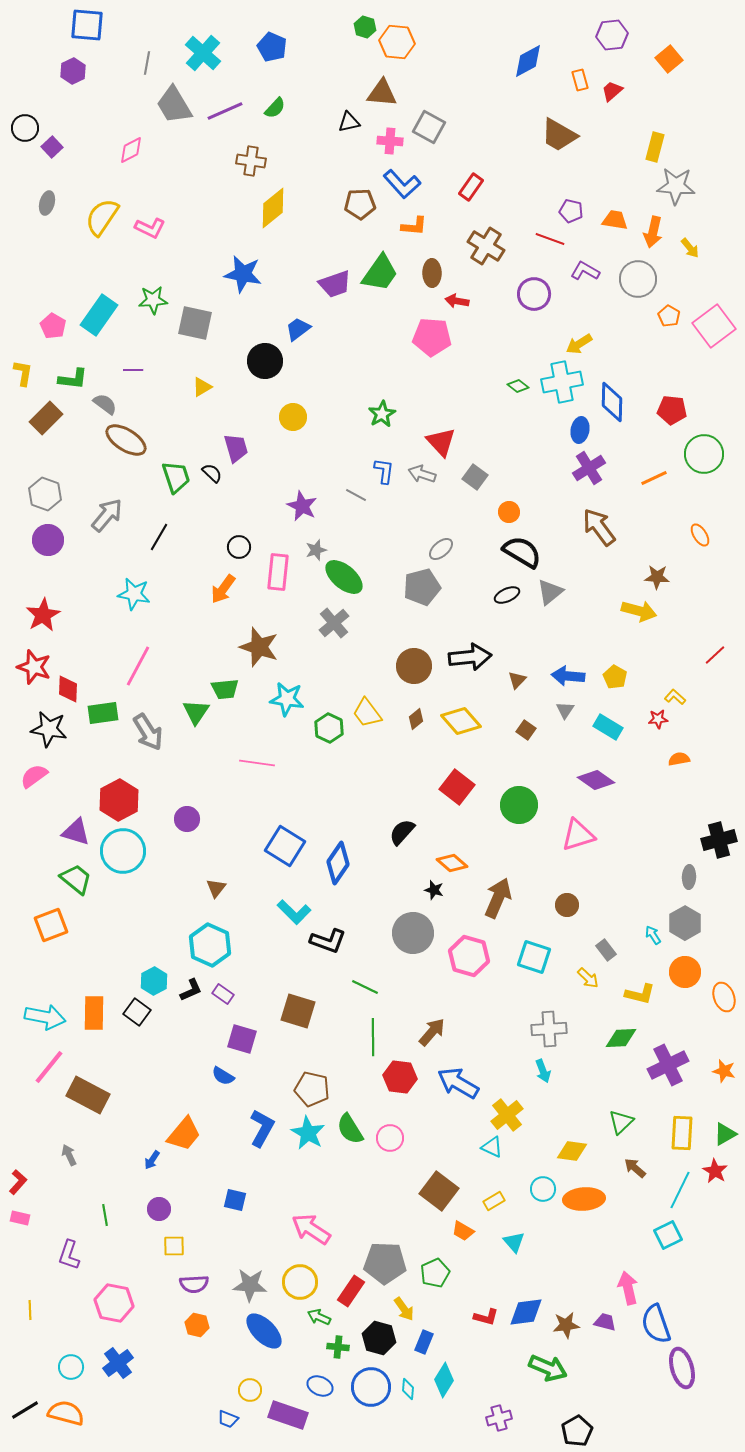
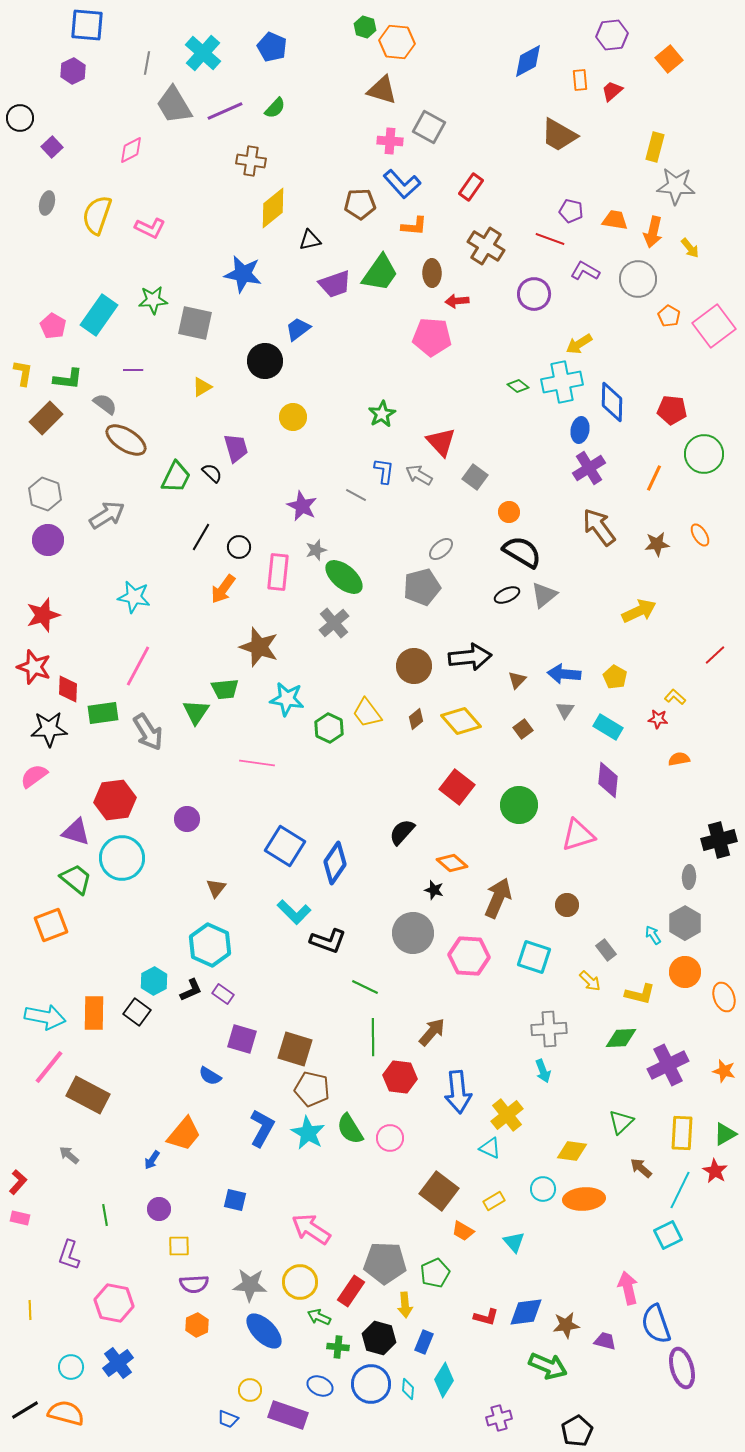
orange rectangle at (580, 80): rotated 10 degrees clockwise
brown triangle at (382, 93): moved 3 px up; rotated 12 degrees clockwise
black triangle at (349, 122): moved 39 px left, 118 px down
black circle at (25, 128): moved 5 px left, 10 px up
yellow semicircle at (102, 217): moved 5 px left, 2 px up; rotated 15 degrees counterclockwise
red arrow at (457, 301): rotated 15 degrees counterclockwise
green L-shape at (73, 379): moved 5 px left
gray arrow at (422, 474): moved 3 px left, 1 px down; rotated 12 degrees clockwise
green trapezoid at (176, 477): rotated 44 degrees clockwise
orange line at (654, 478): rotated 40 degrees counterclockwise
gray arrow at (107, 515): rotated 18 degrees clockwise
black line at (159, 537): moved 42 px right
brown star at (657, 577): moved 33 px up; rotated 10 degrees counterclockwise
gray triangle at (550, 592): moved 6 px left, 3 px down
cyan star at (134, 594): moved 3 px down
yellow arrow at (639, 611): rotated 40 degrees counterclockwise
red star at (43, 615): rotated 12 degrees clockwise
blue arrow at (568, 676): moved 4 px left, 2 px up
red star at (658, 719): rotated 12 degrees clockwise
black star at (49, 729): rotated 12 degrees counterclockwise
brown square at (526, 730): moved 3 px left, 1 px up; rotated 18 degrees clockwise
purple diamond at (596, 780): moved 12 px right; rotated 60 degrees clockwise
red hexagon at (119, 800): moved 4 px left; rotated 21 degrees clockwise
cyan circle at (123, 851): moved 1 px left, 7 px down
blue diamond at (338, 863): moved 3 px left
pink hexagon at (469, 956): rotated 12 degrees counterclockwise
yellow arrow at (588, 978): moved 2 px right, 3 px down
brown square at (298, 1011): moved 3 px left, 38 px down
blue semicircle at (223, 1076): moved 13 px left
blue arrow at (458, 1083): moved 9 px down; rotated 126 degrees counterclockwise
cyan triangle at (492, 1147): moved 2 px left, 1 px down
gray arrow at (69, 1155): rotated 25 degrees counterclockwise
brown arrow at (635, 1168): moved 6 px right
yellow square at (174, 1246): moved 5 px right
yellow arrow at (404, 1309): moved 1 px right, 4 px up; rotated 30 degrees clockwise
purple trapezoid at (605, 1322): moved 19 px down
orange hexagon at (197, 1325): rotated 20 degrees clockwise
green arrow at (548, 1368): moved 2 px up
blue circle at (371, 1387): moved 3 px up
